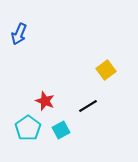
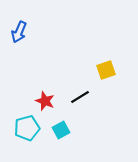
blue arrow: moved 2 px up
yellow square: rotated 18 degrees clockwise
black line: moved 8 px left, 9 px up
cyan pentagon: moved 1 px left; rotated 20 degrees clockwise
